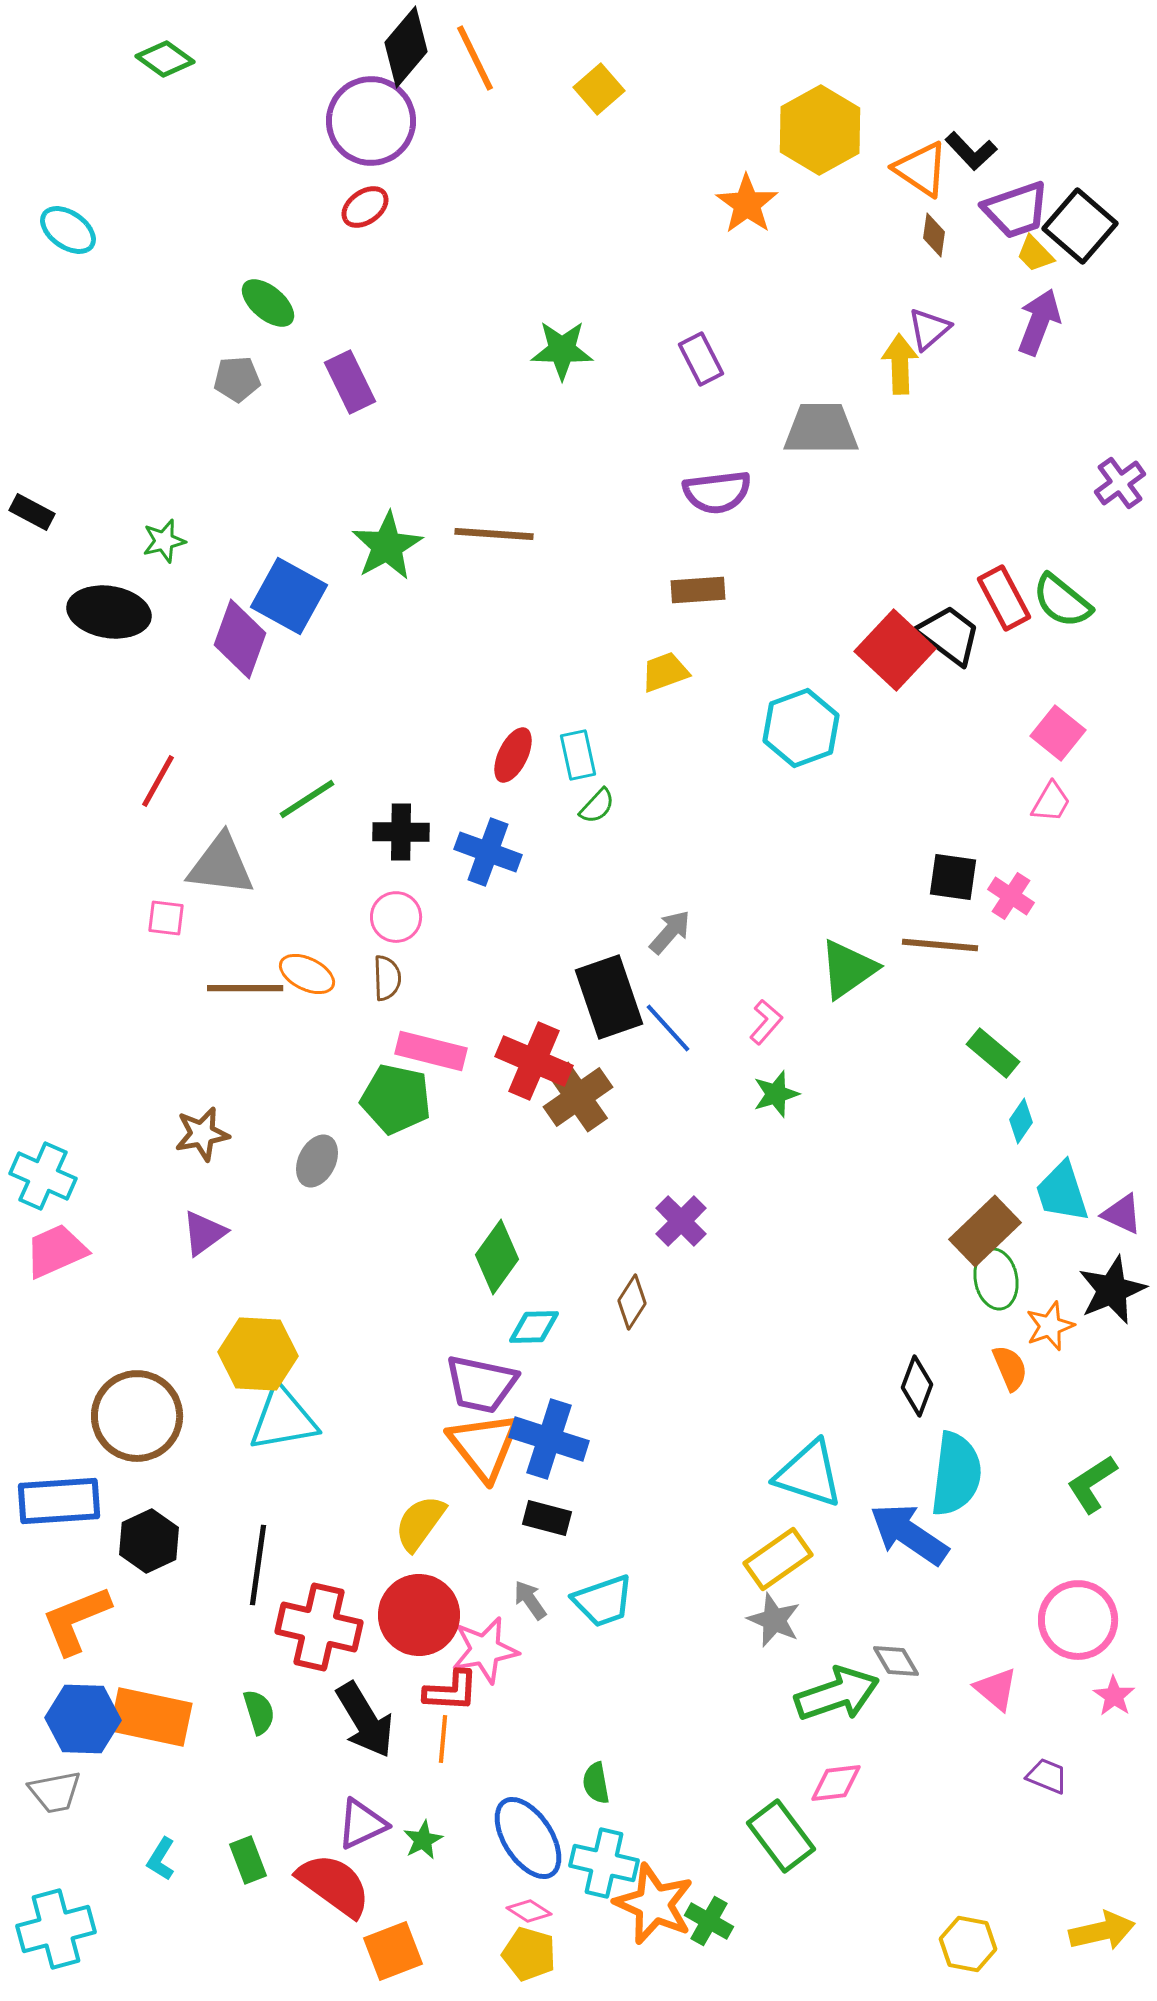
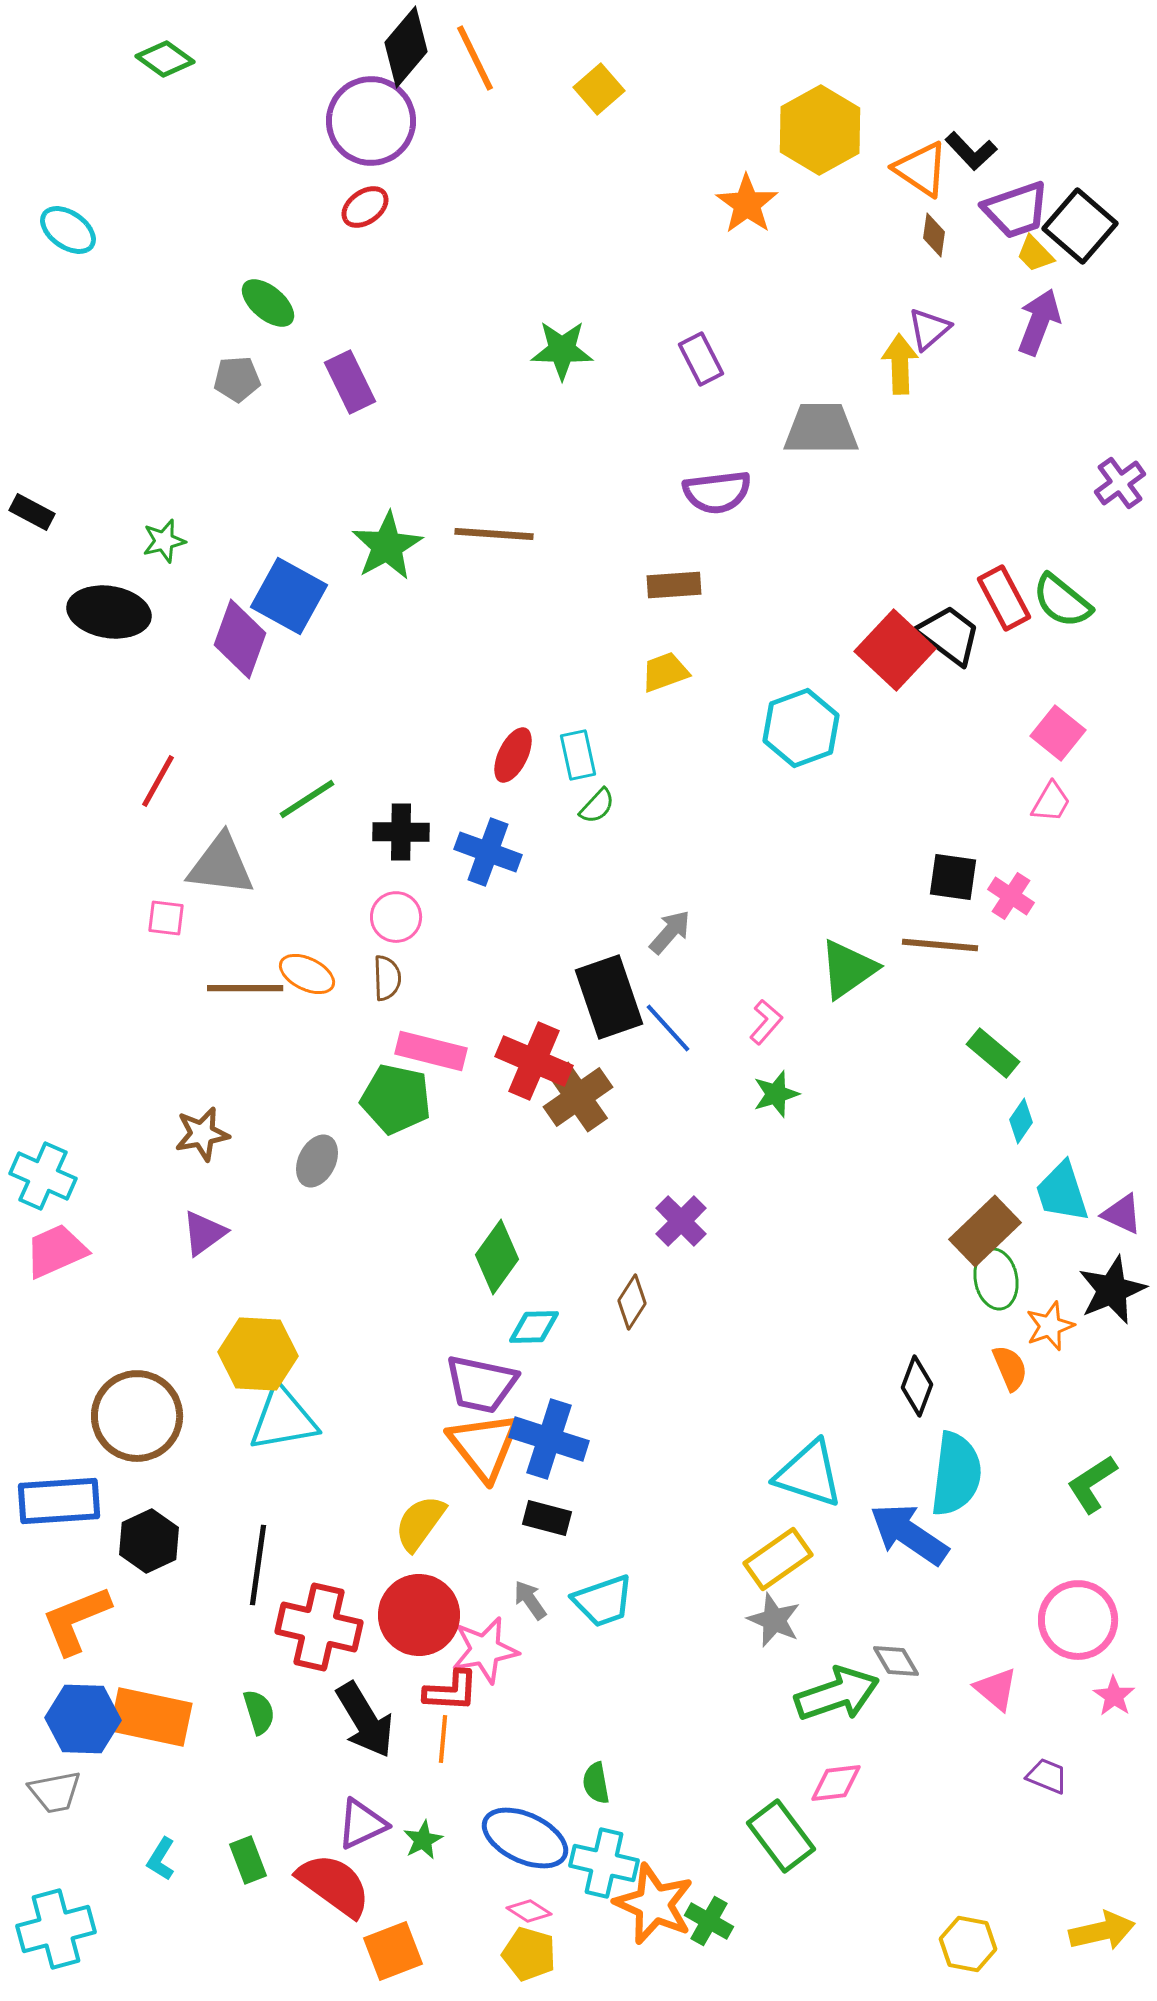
brown rectangle at (698, 590): moved 24 px left, 5 px up
blue ellipse at (528, 1838): moved 3 px left; rotated 32 degrees counterclockwise
